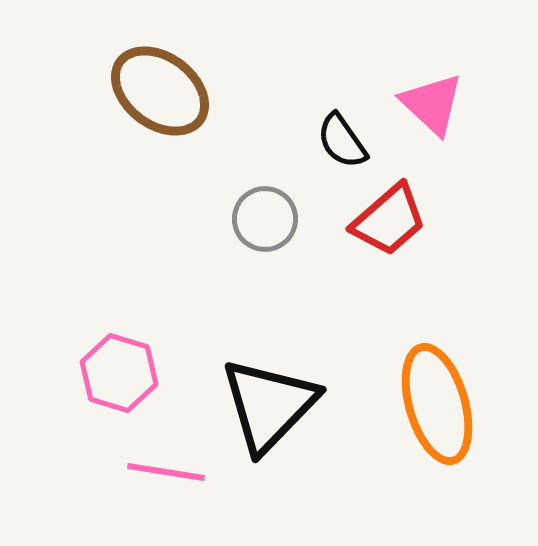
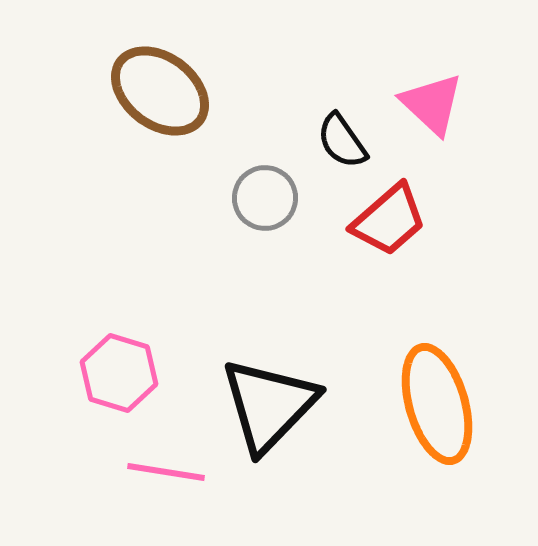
gray circle: moved 21 px up
